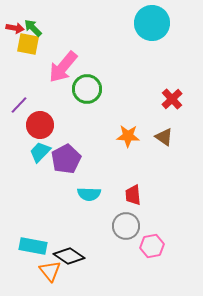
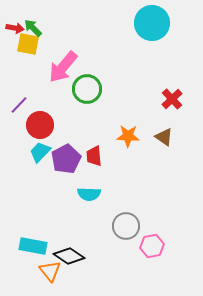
red trapezoid: moved 39 px left, 39 px up
